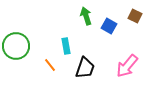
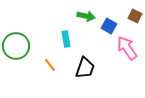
green arrow: rotated 120 degrees clockwise
cyan rectangle: moved 7 px up
pink arrow: moved 18 px up; rotated 105 degrees clockwise
